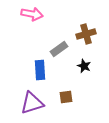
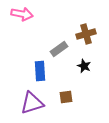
pink arrow: moved 10 px left
blue rectangle: moved 1 px down
